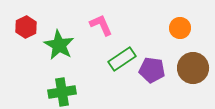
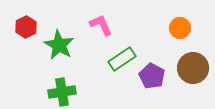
purple pentagon: moved 6 px down; rotated 20 degrees clockwise
